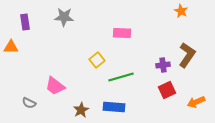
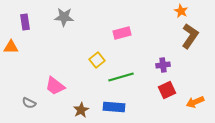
pink rectangle: rotated 18 degrees counterclockwise
brown L-shape: moved 3 px right, 19 px up
orange arrow: moved 1 px left
